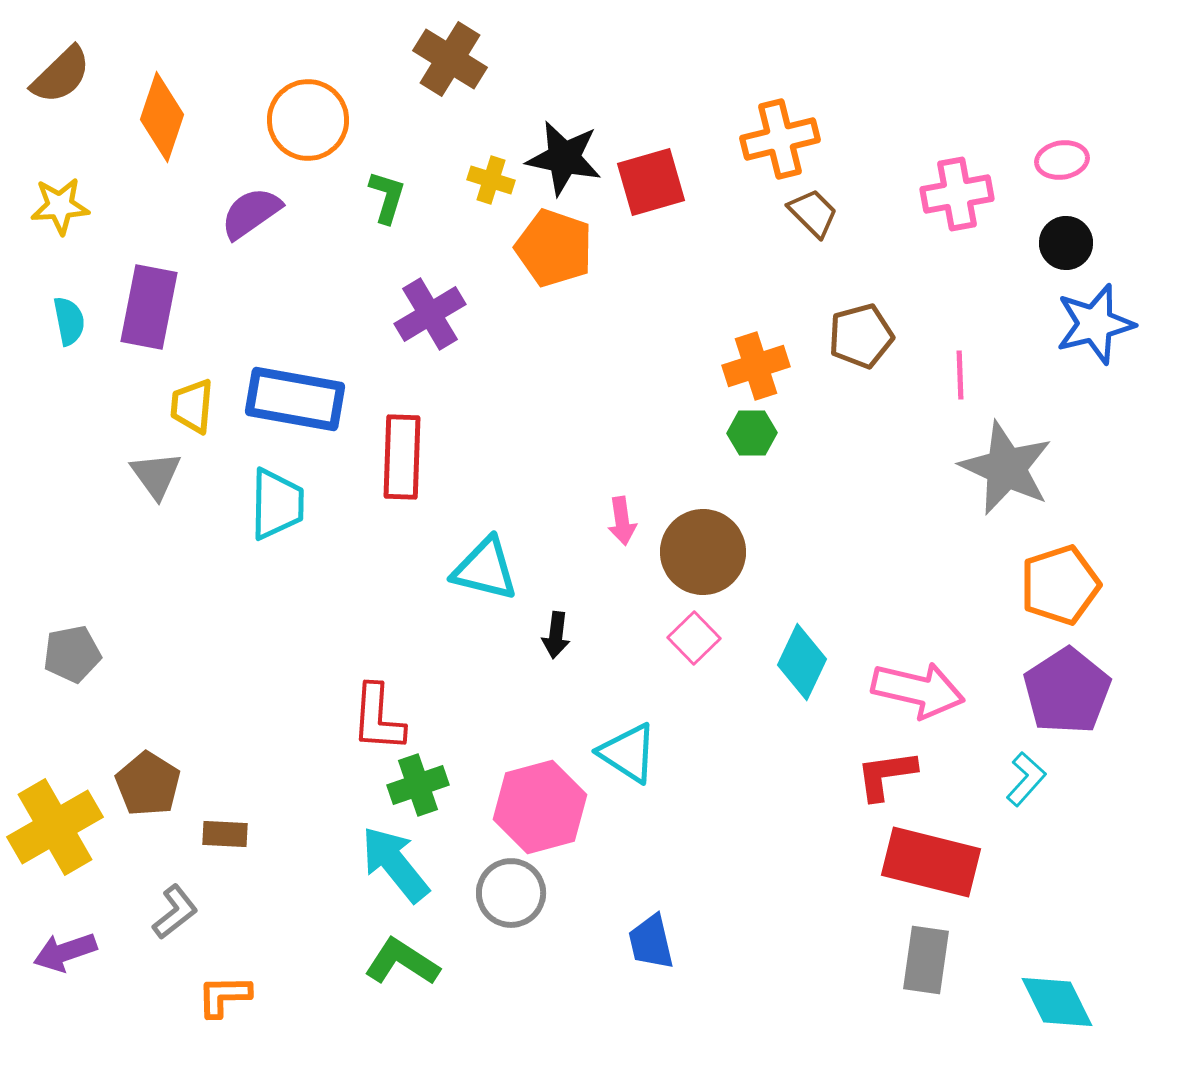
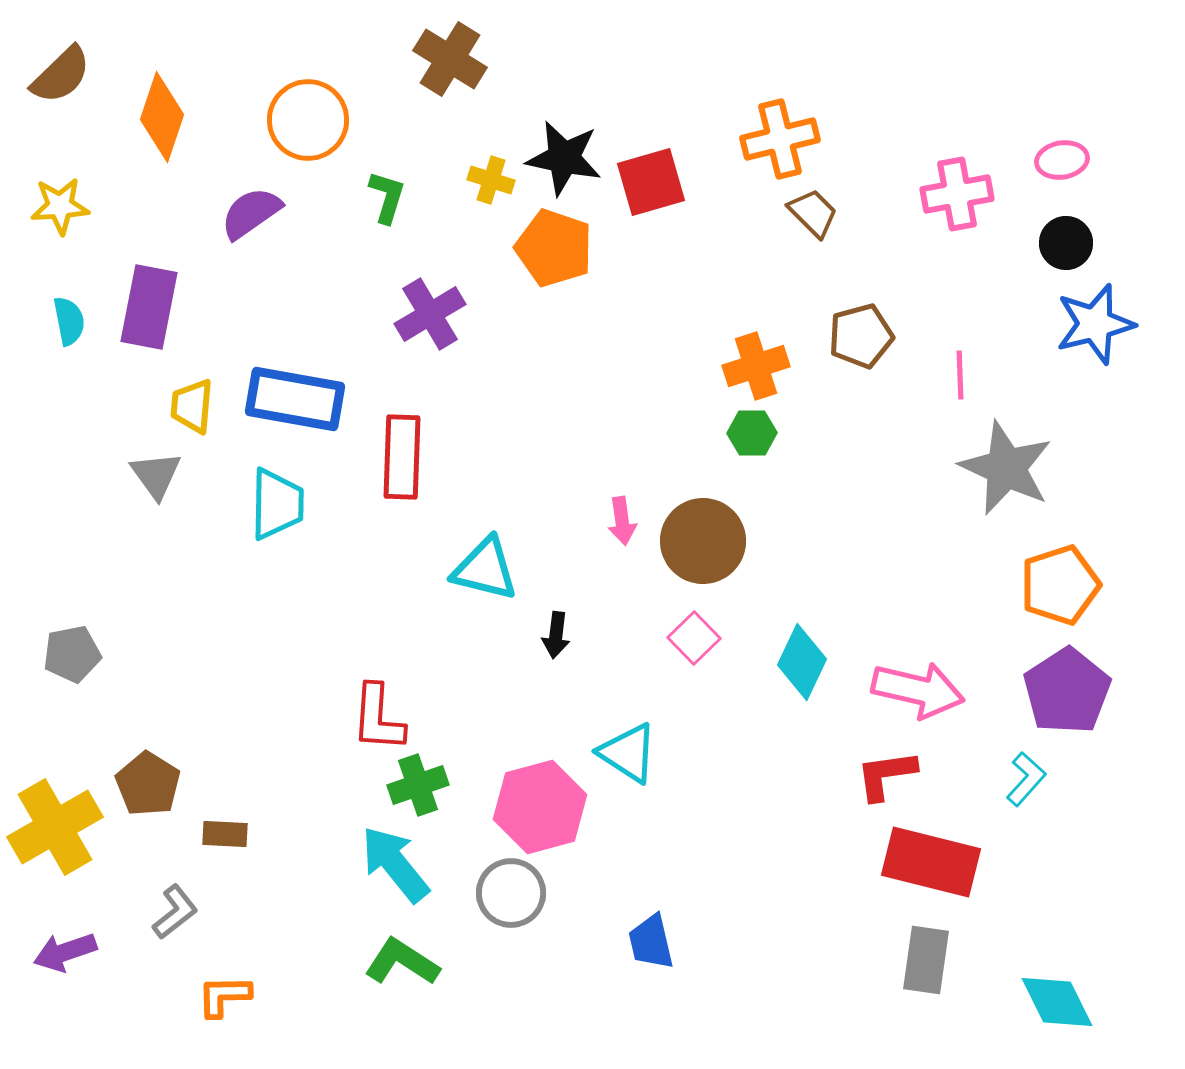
brown circle at (703, 552): moved 11 px up
